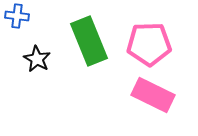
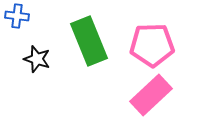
pink pentagon: moved 3 px right, 1 px down
black star: rotated 12 degrees counterclockwise
pink rectangle: moved 2 px left; rotated 69 degrees counterclockwise
